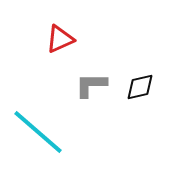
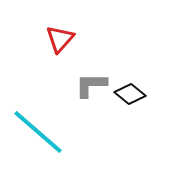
red triangle: rotated 24 degrees counterclockwise
black diamond: moved 10 px left, 7 px down; rotated 52 degrees clockwise
